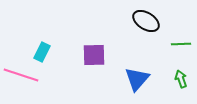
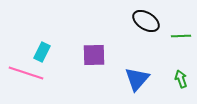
green line: moved 8 px up
pink line: moved 5 px right, 2 px up
